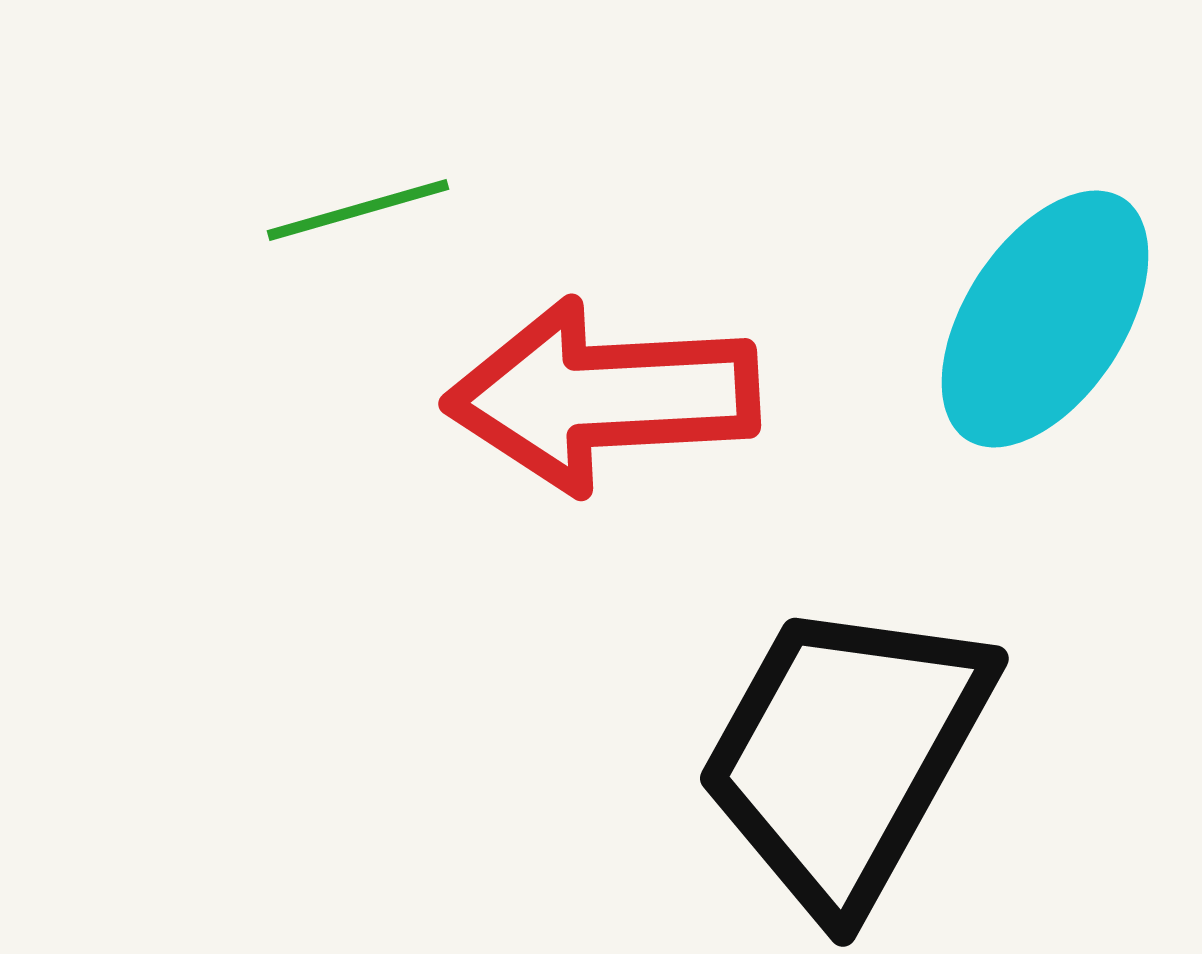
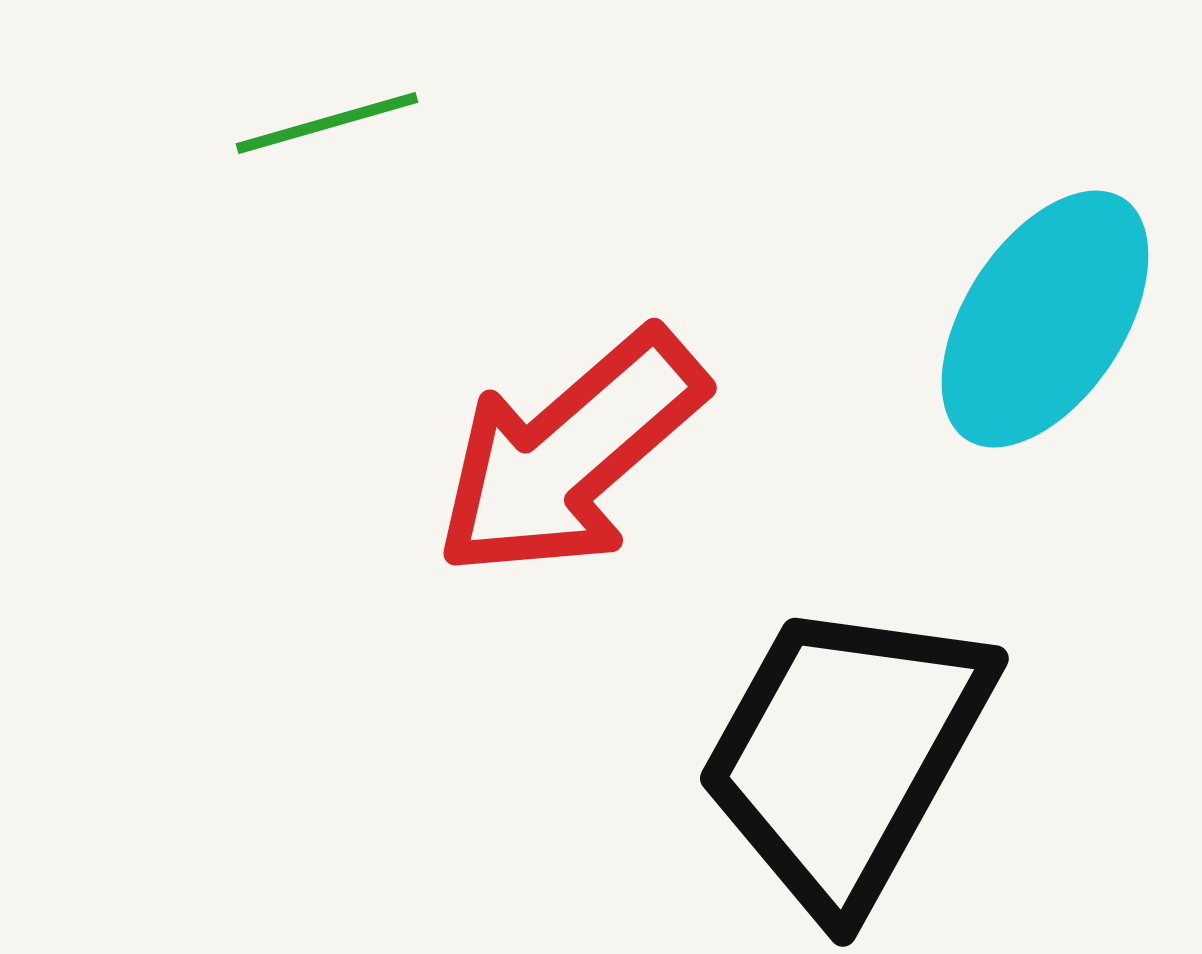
green line: moved 31 px left, 87 px up
red arrow: moved 32 px left, 58 px down; rotated 38 degrees counterclockwise
